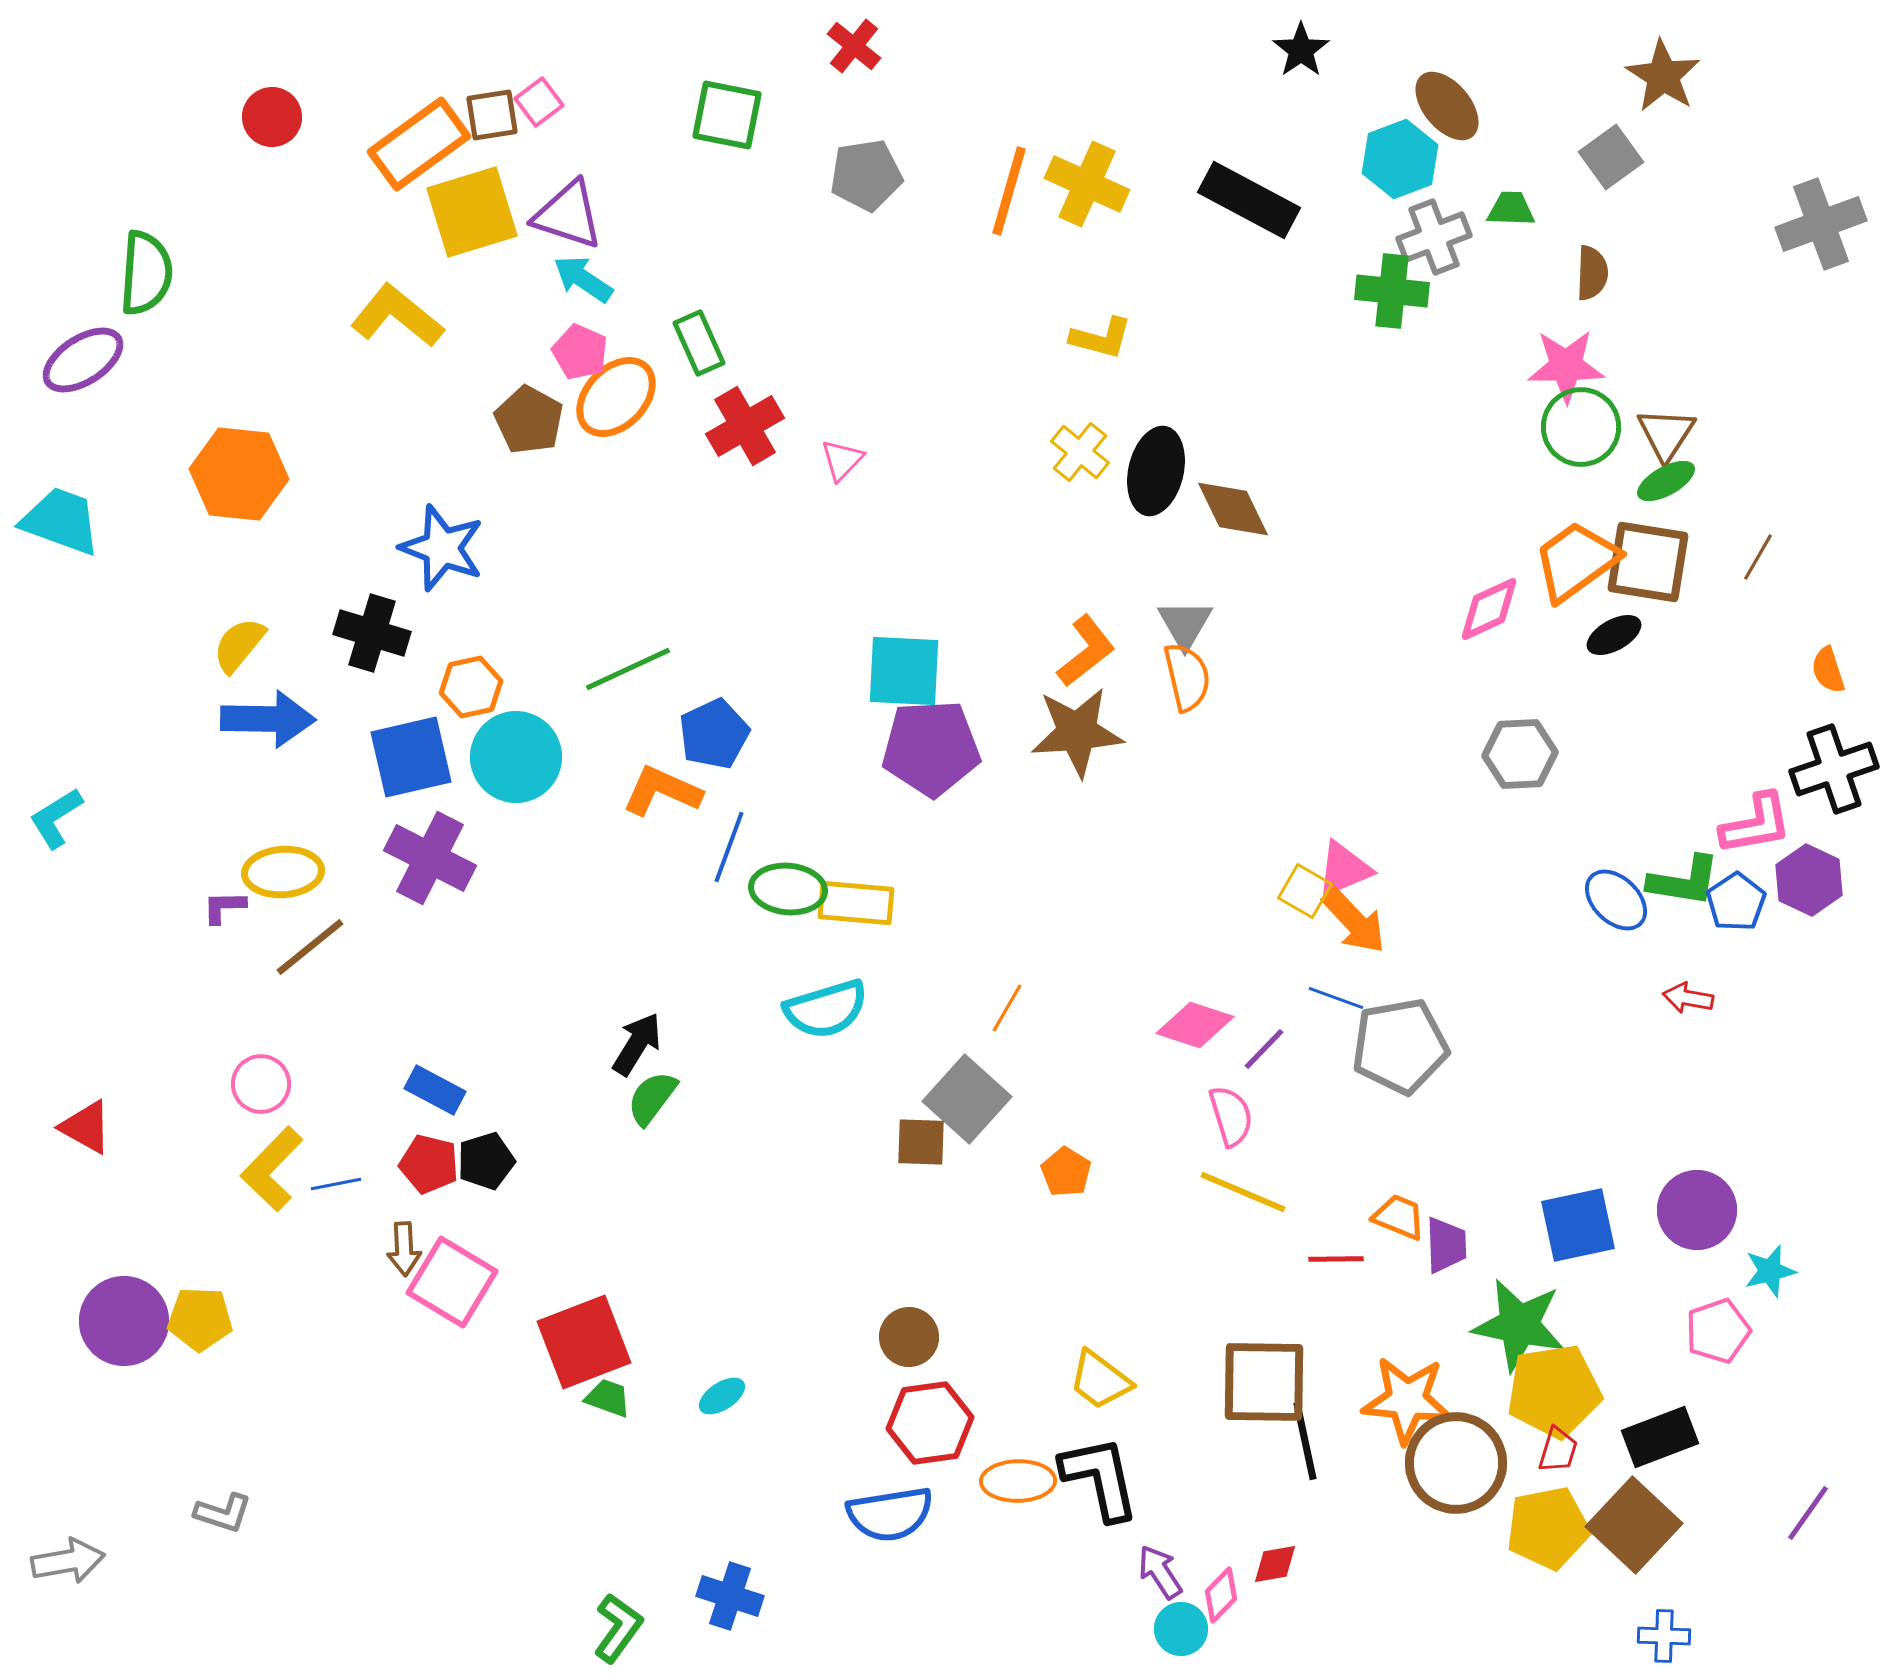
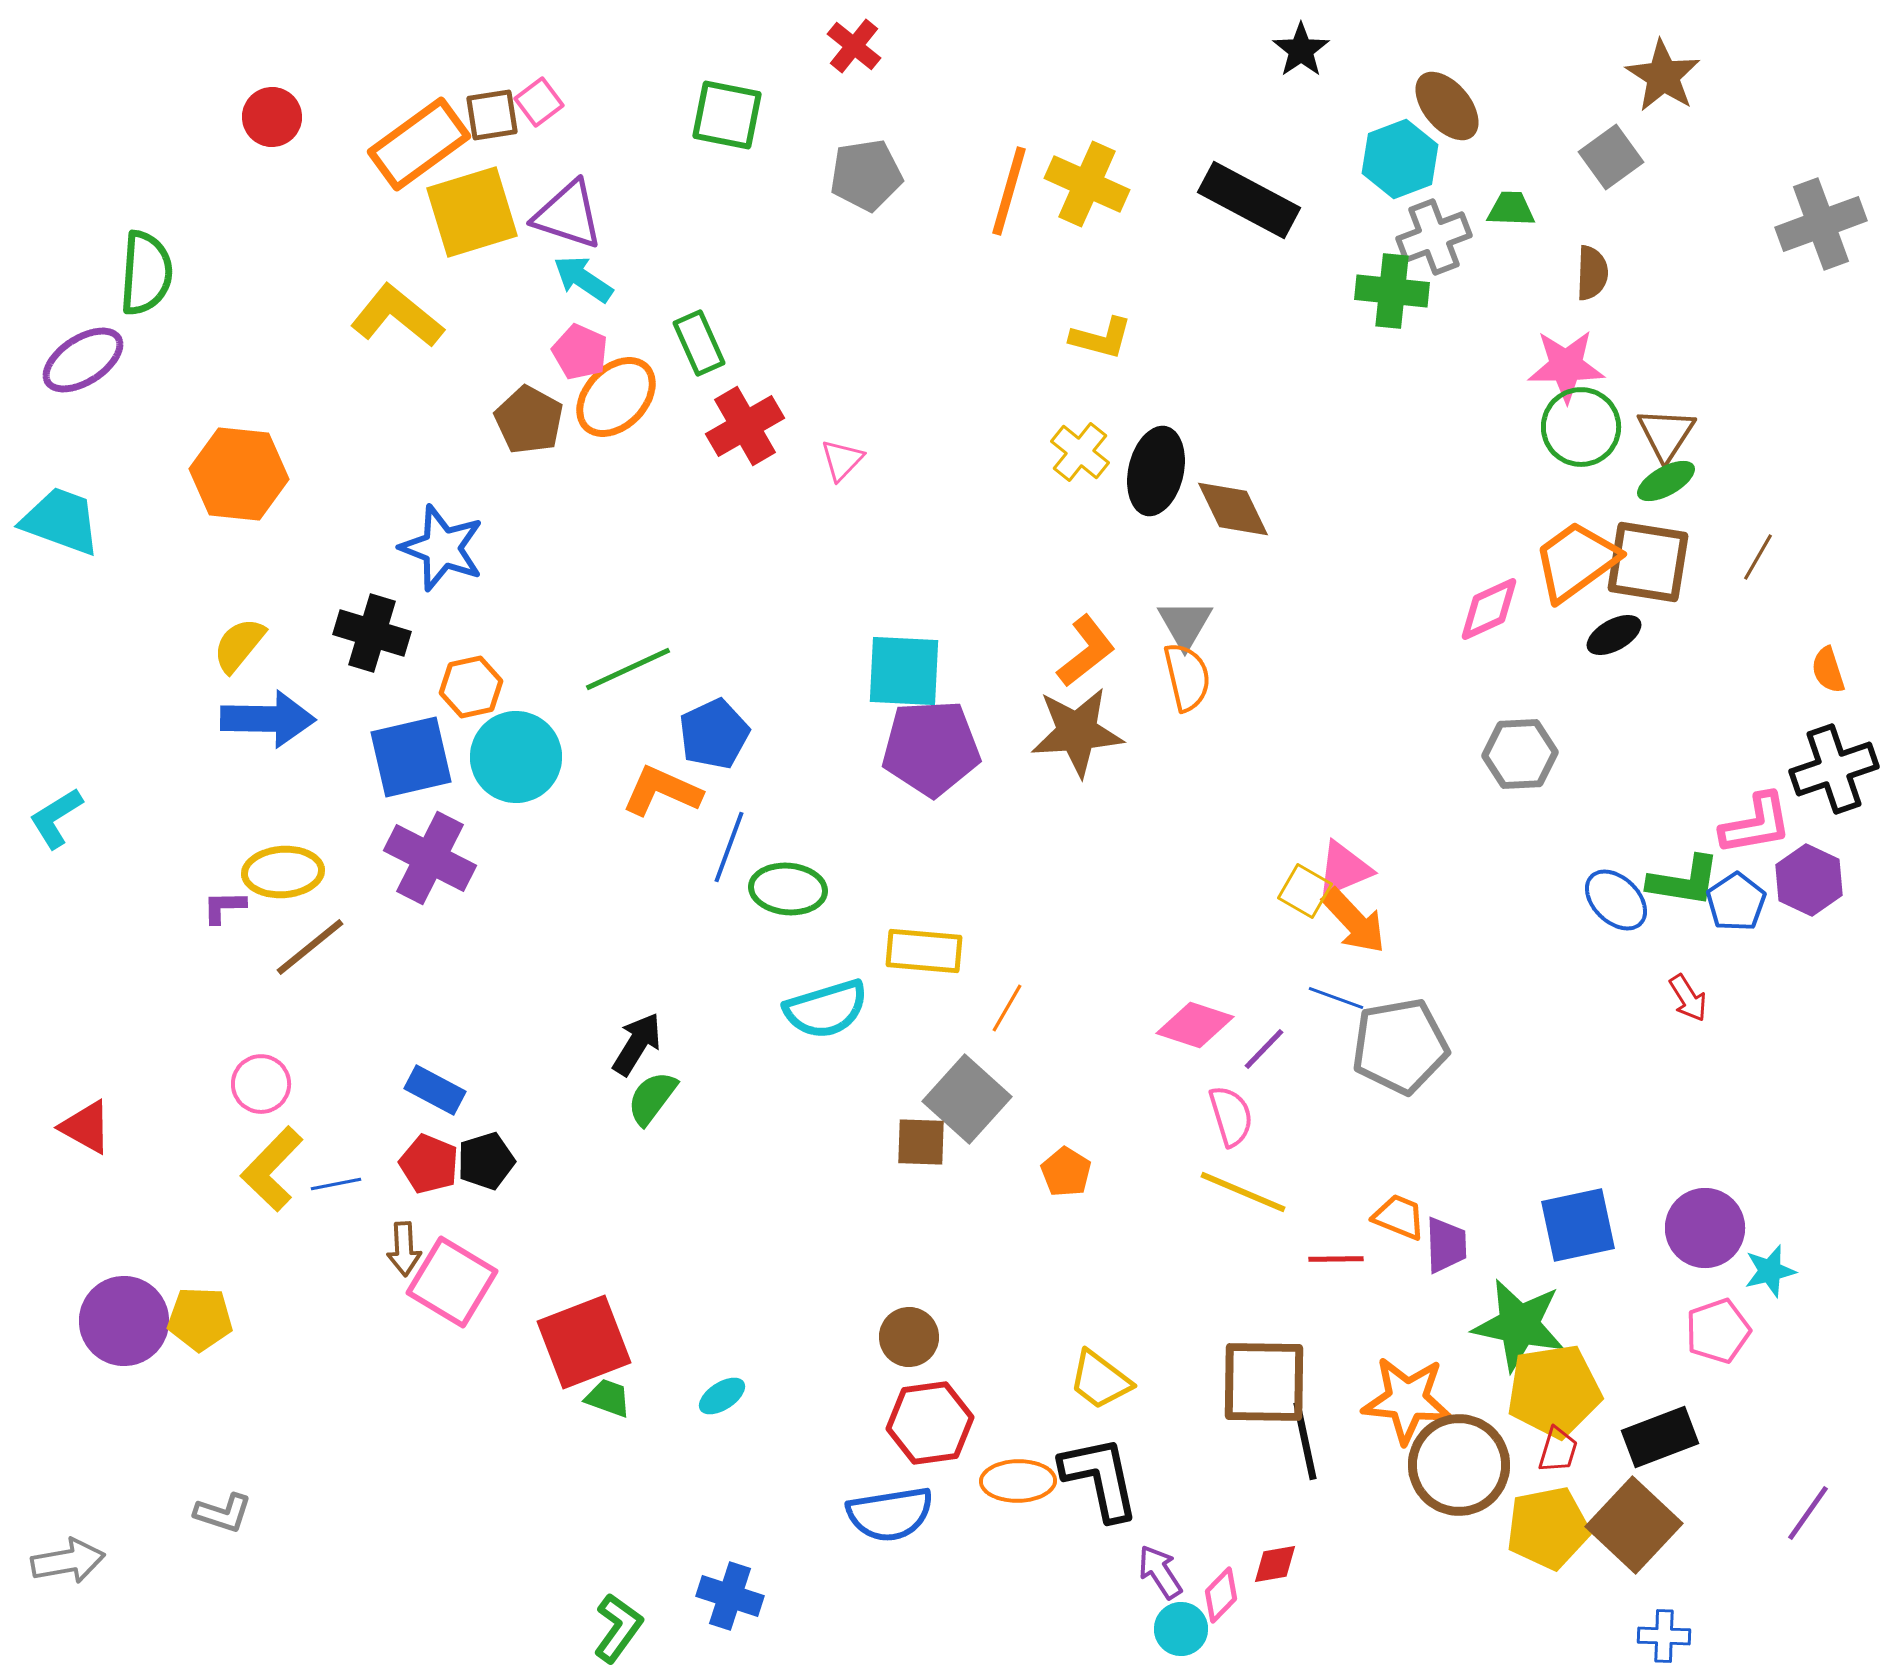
yellow rectangle at (856, 903): moved 68 px right, 48 px down
red arrow at (1688, 998): rotated 132 degrees counterclockwise
red pentagon at (429, 1164): rotated 8 degrees clockwise
purple circle at (1697, 1210): moved 8 px right, 18 px down
brown circle at (1456, 1463): moved 3 px right, 2 px down
